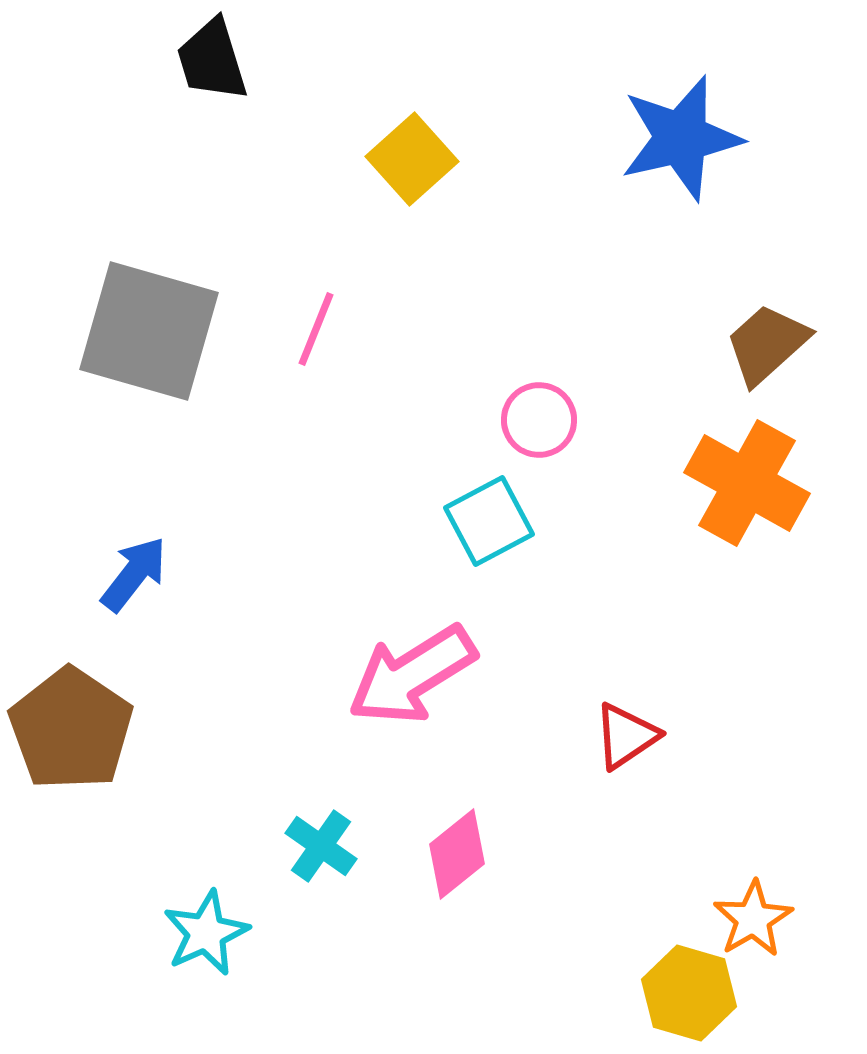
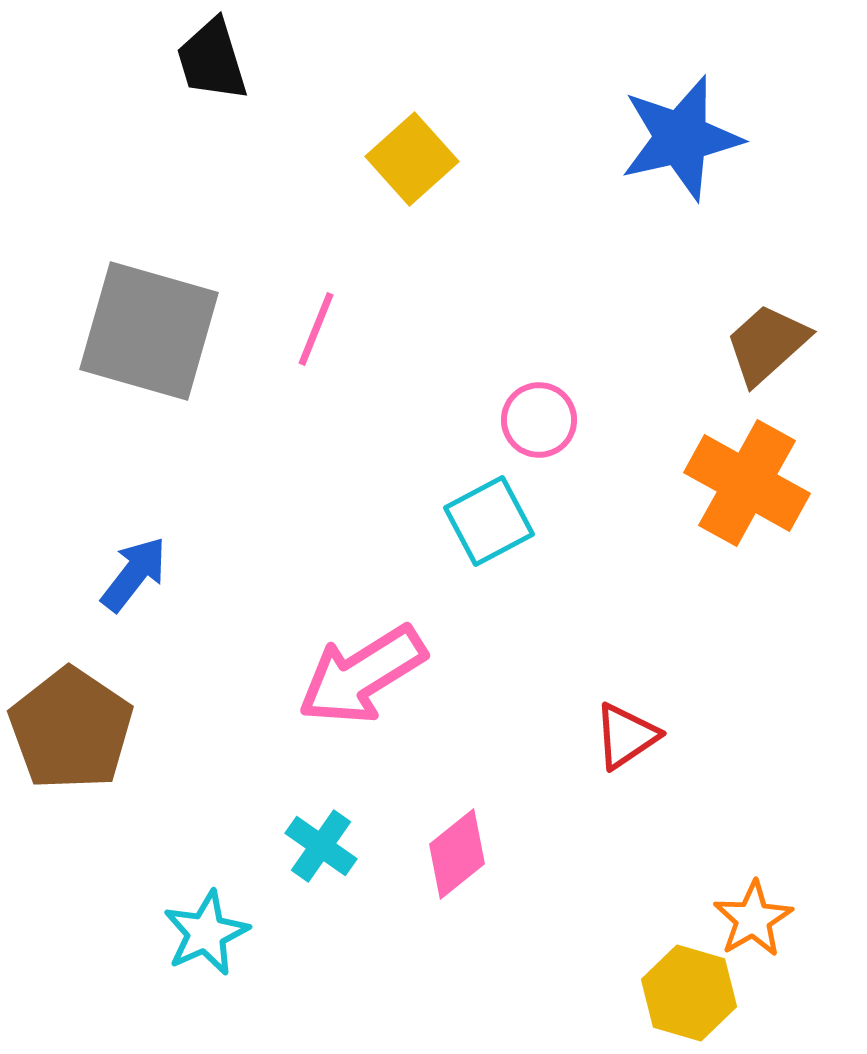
pink arrow: moved 50 px left
